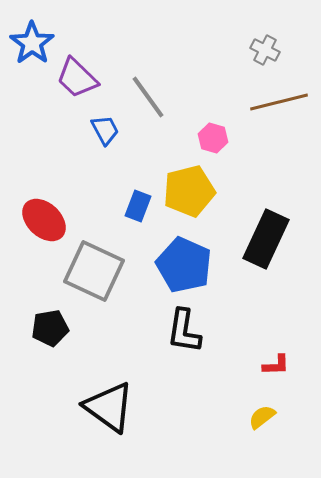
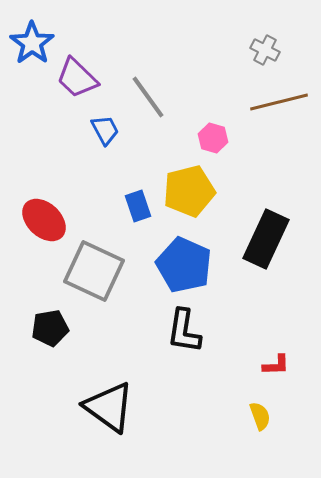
blue rectangle: rotated 40 degrees counterclockwise
yellow semicircle: moved 2 px left, 1 px up; rotated 108 degrees clockwise
